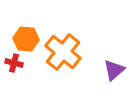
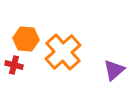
orange cross: rotated 9 degrees clockwise
red cross: moved 2 px down
